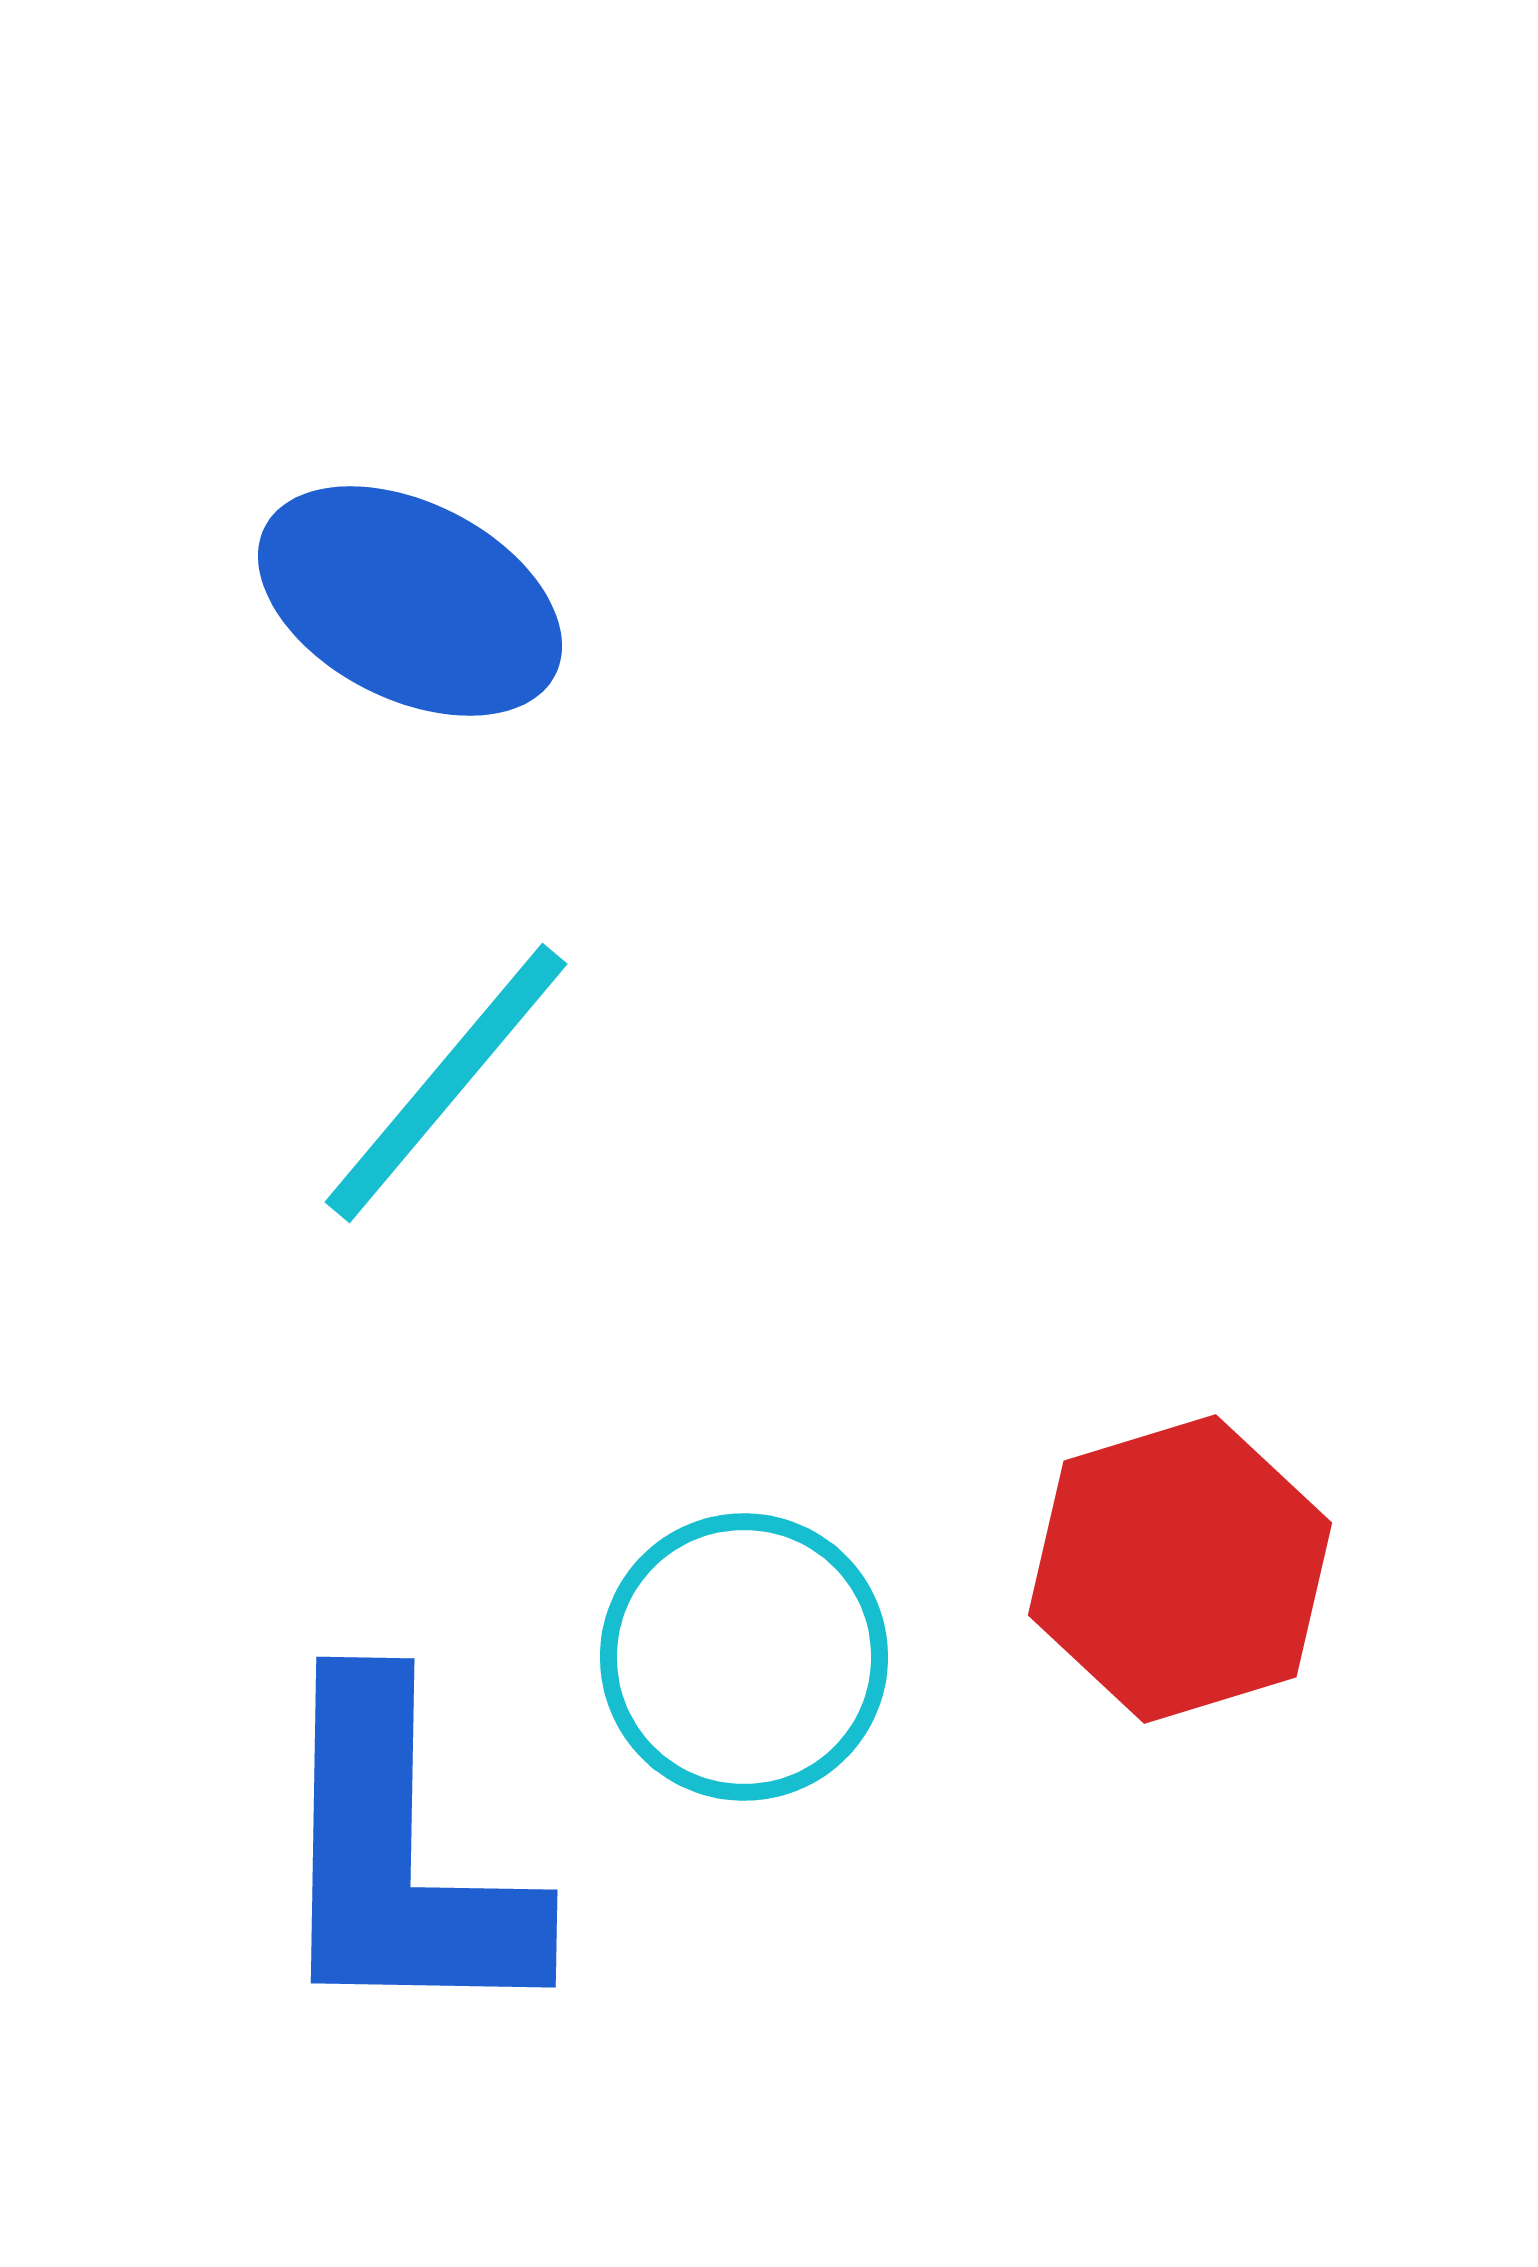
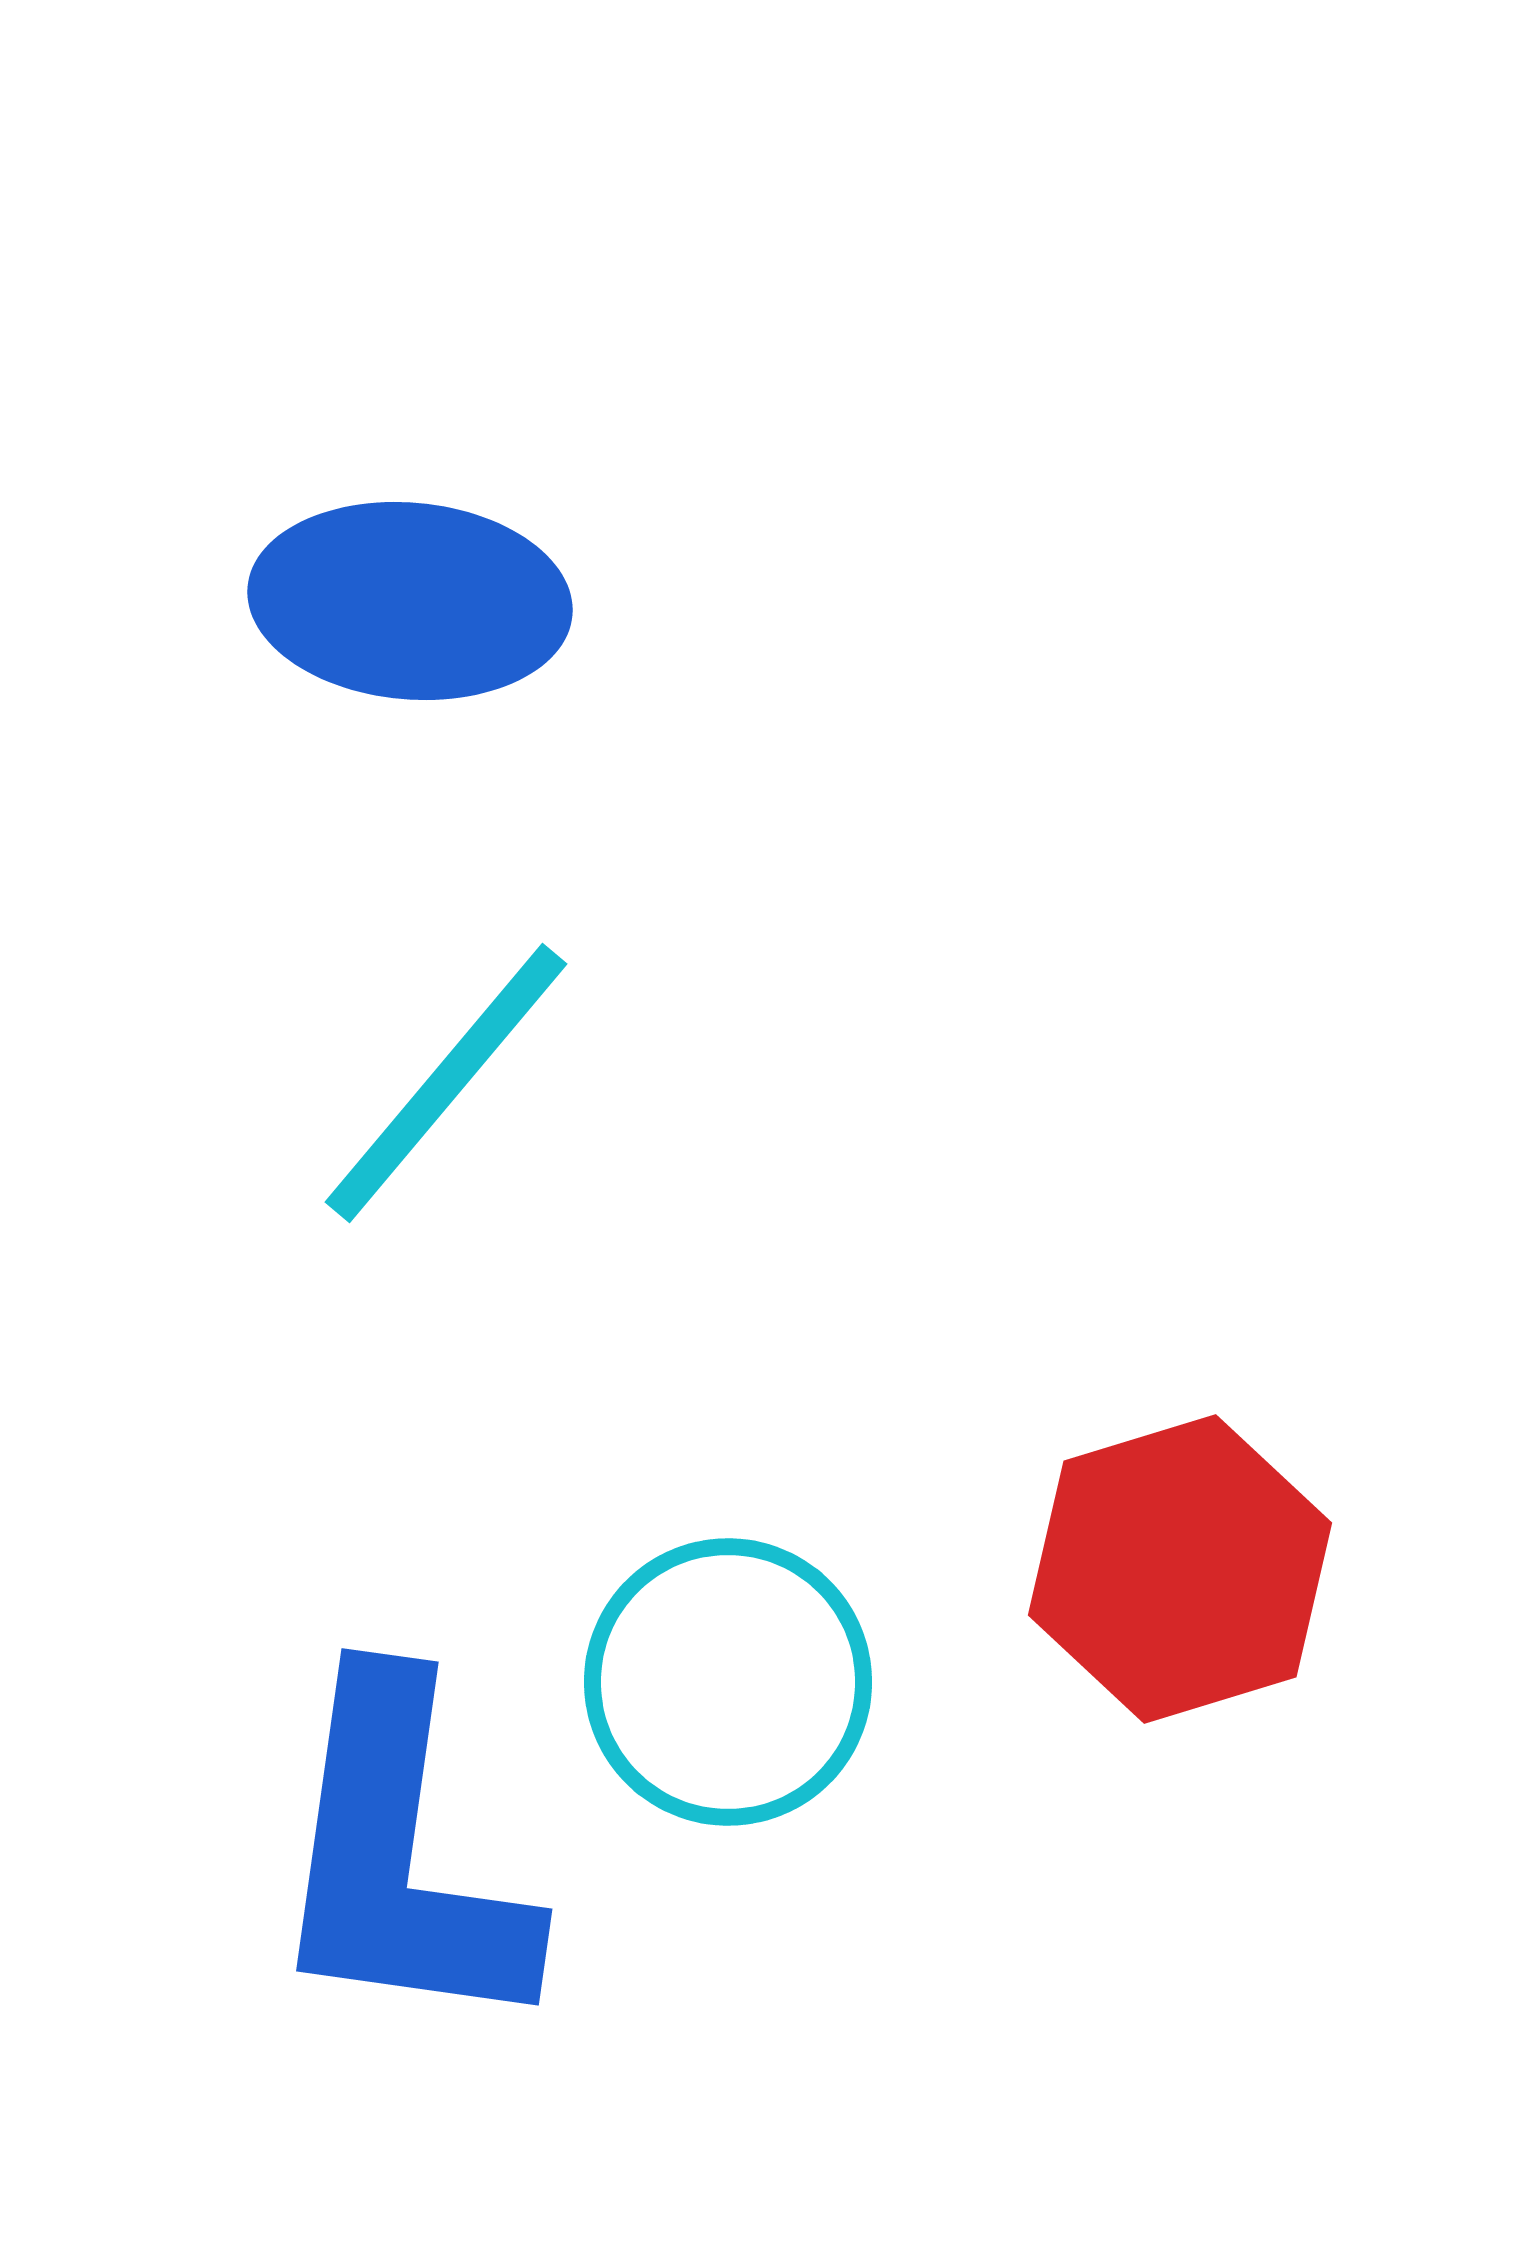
blue ellipse: rotated 22 degrees counterclockwise
cyan circle: moved 16 px left, 25 px down
blue L-shape: rotated 7 degrees clockwise
